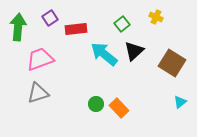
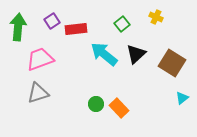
purple square: moved 2 px right, 3 px down
black triangle: moved 2 px right, 3 px down
cyan triangle: moved 2 px right, 4 px up
